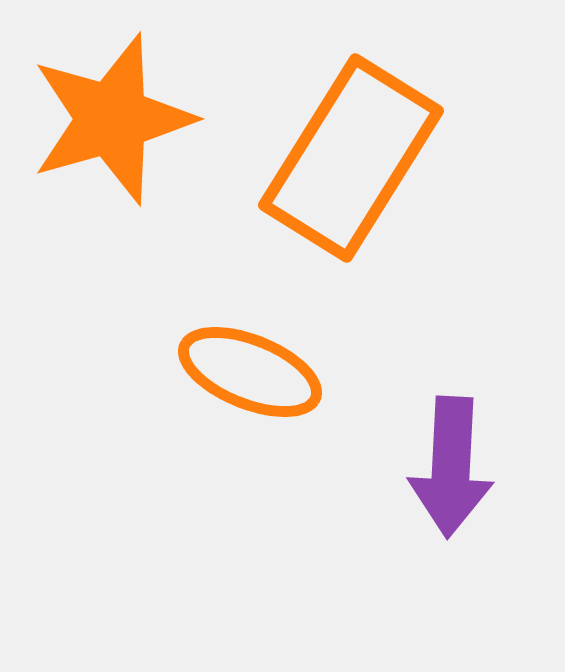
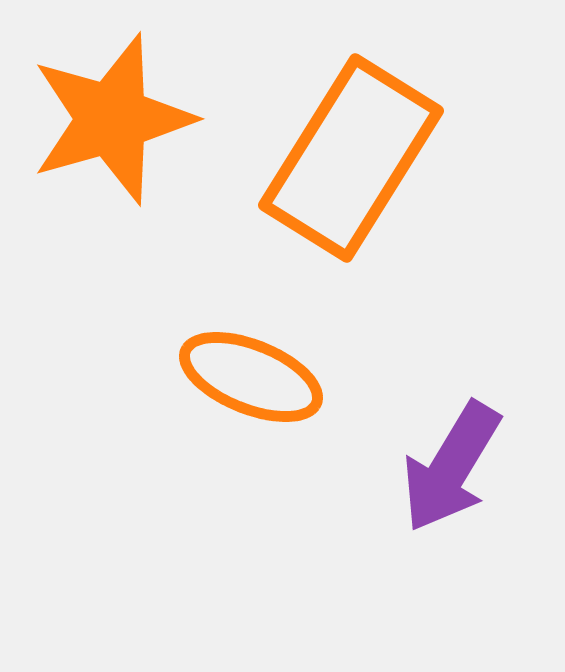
orange ellipse: moved 1 px right, 5 px down
purple arrow: rotated 28 degrees clockwise
